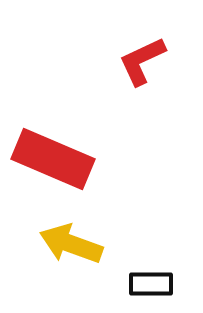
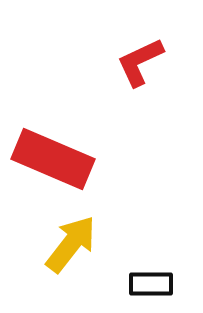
red L-shape: moved 2 px left, 1 px down
yellow arrow: rotated 108 degrees clockwise
